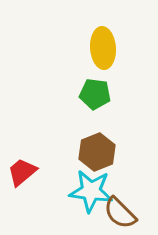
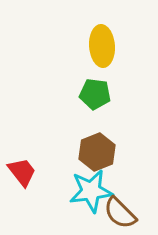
yellow ellipse: moved 1 px left, 2 px up
red trapezoid: rotated 92 degrees clockwise
cyan star: rotated 15 degrees counterclockwise
